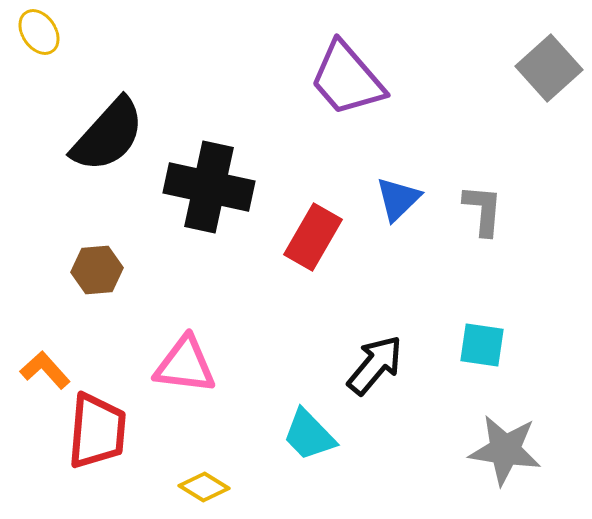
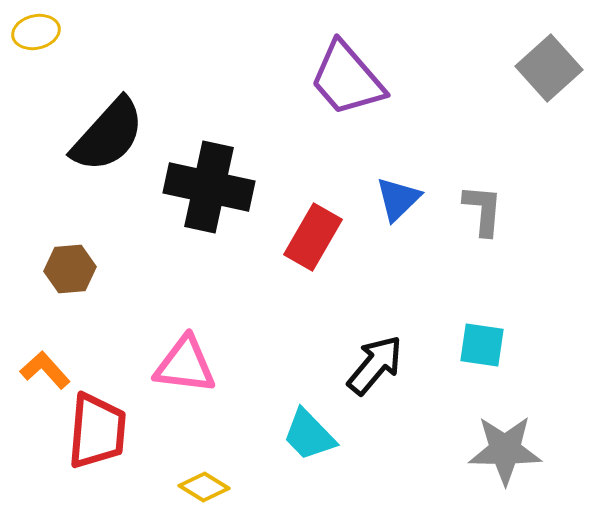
yellow ellipse: moved 3 px left; rotated 69 degrees counterclockwise
brown hexagon: moved 27 px left, 1 px up
gray star: rotated 8 degrees counterclockwise
